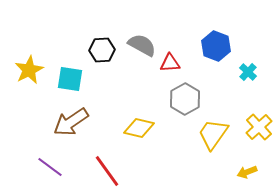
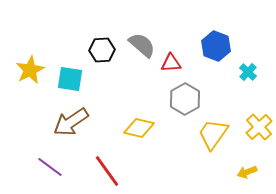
gray semicircle: rotated 12 degrees clockwise
red triangle: moved 1 px right
yellow star: moved 1 px right
